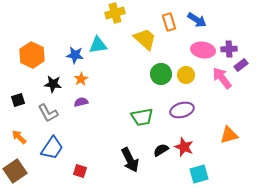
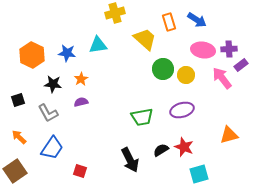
blue star: moved 8 px left, 2 px up
green circle: moved 2 px right, 5 px up
